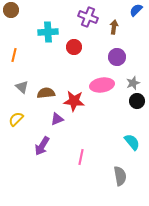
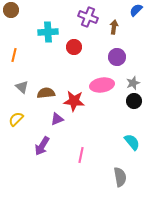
black circle: moved 3 px left
pink line: moved 2 px up
gray semicircle: moved 1 px down
